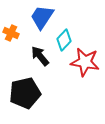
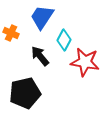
cyan diamond: rotated 15 degrees counterclockwise
